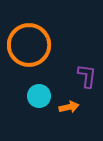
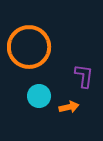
orange circle: moved 2 px down
purple L-shape: moved 3 px left
